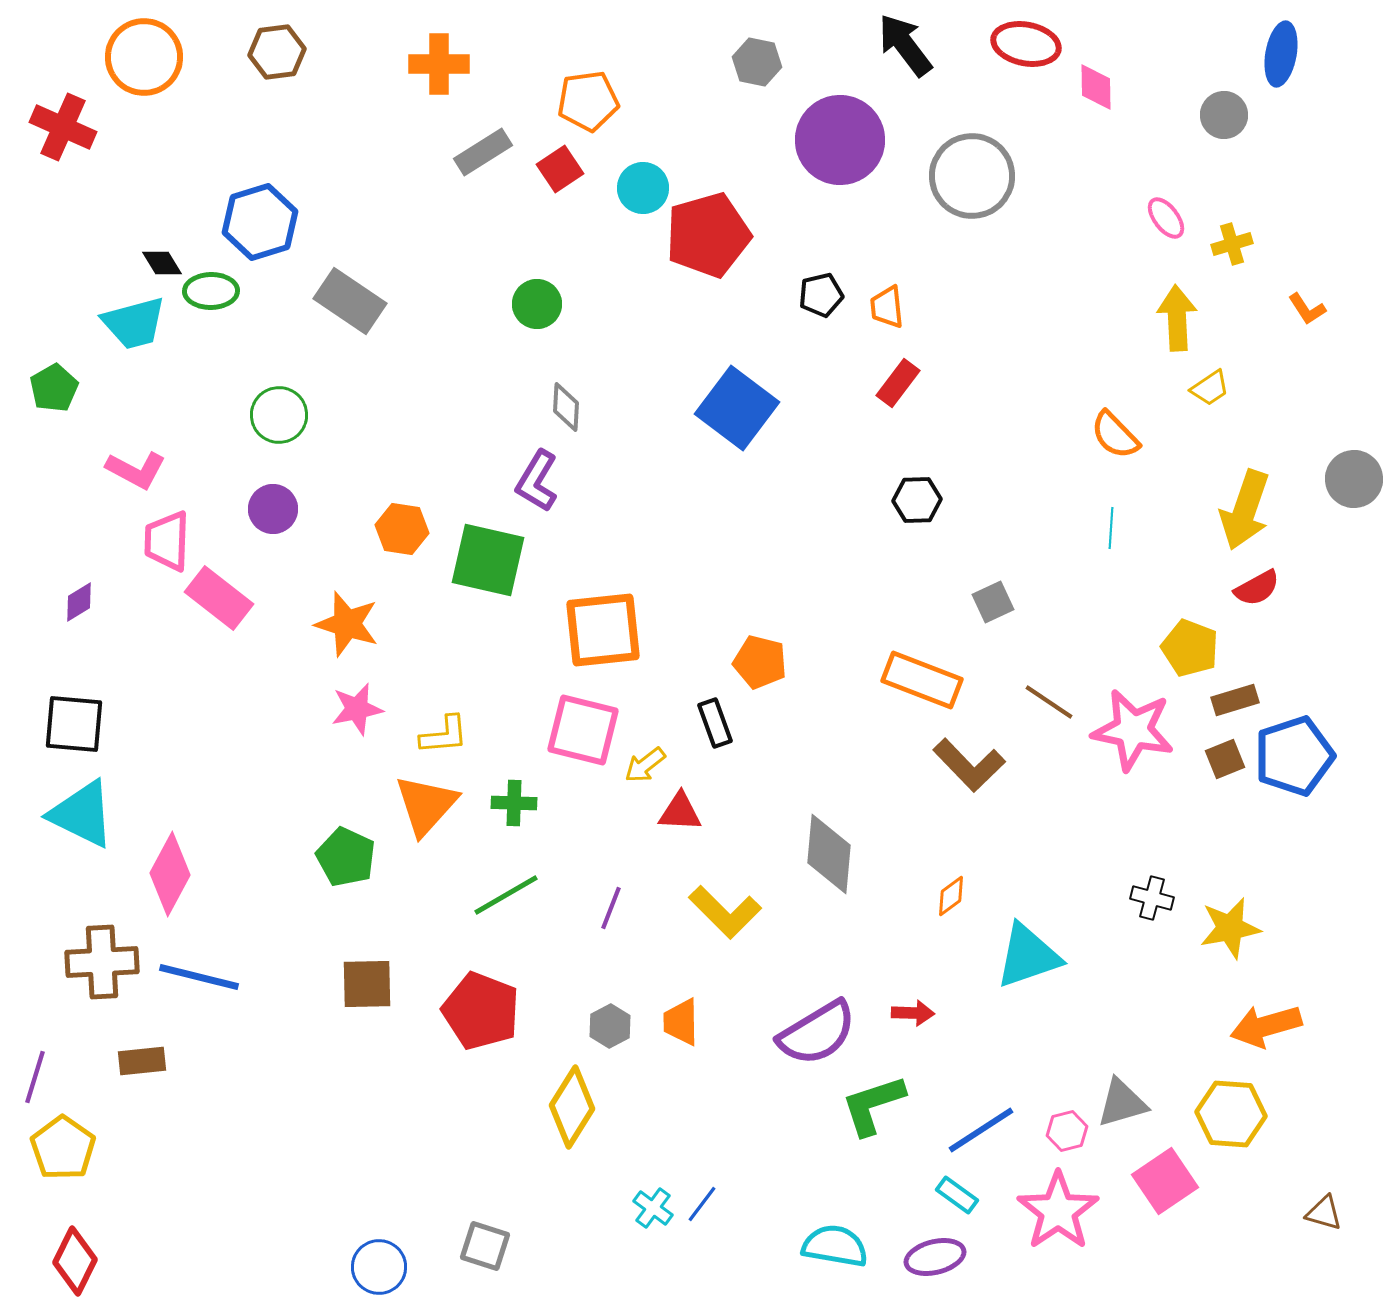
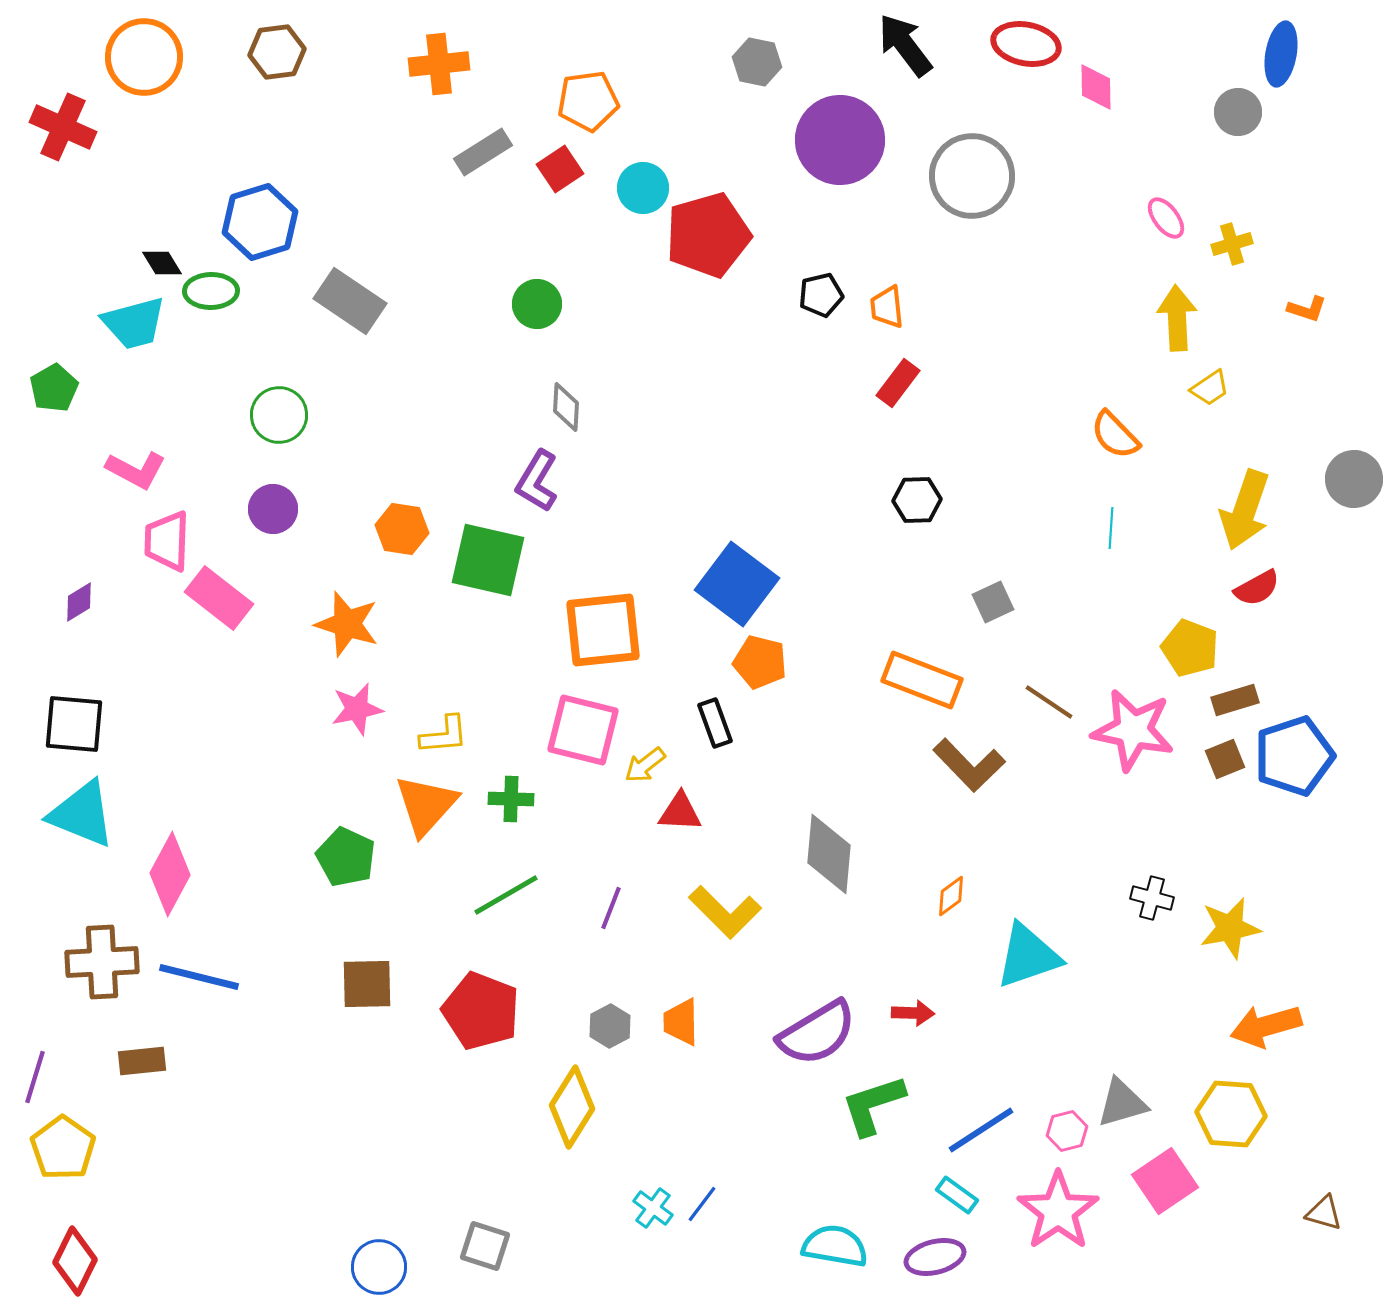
orange cross at (439, 64): rotated 6 degrees counterclockwise
gray circle at (1224, 115): moved 14 px right, 3 px up
orange L-shape at (1307, 309): rotated 39 degrees counterclockwise
blue square at (737, 408): moved 176 px down
green cross at (514, 803): moved 3 px left, 4 px up
cyan triangle at (82, 814): rotated 4 degrees counterclockwise
